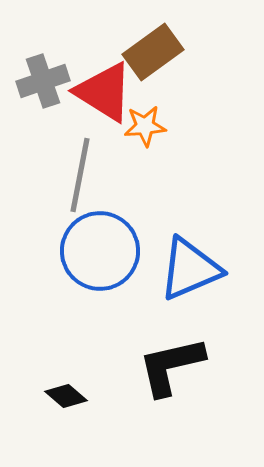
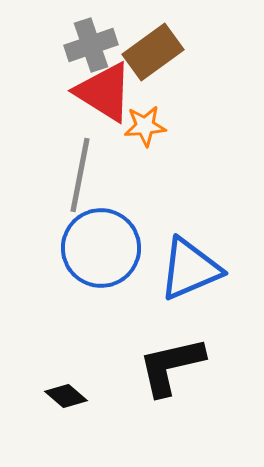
gray cross: moved 48 px right, 36 px up
blue circle: moved 1 px right, 3 px up
